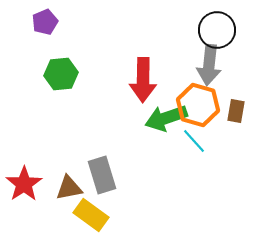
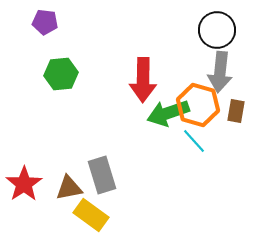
purple pentagon: rotated 30 degrees clockwise
gray arrow: moved 11 px right, 7 px down
green arrow: moved 2 px right, 5 px up
